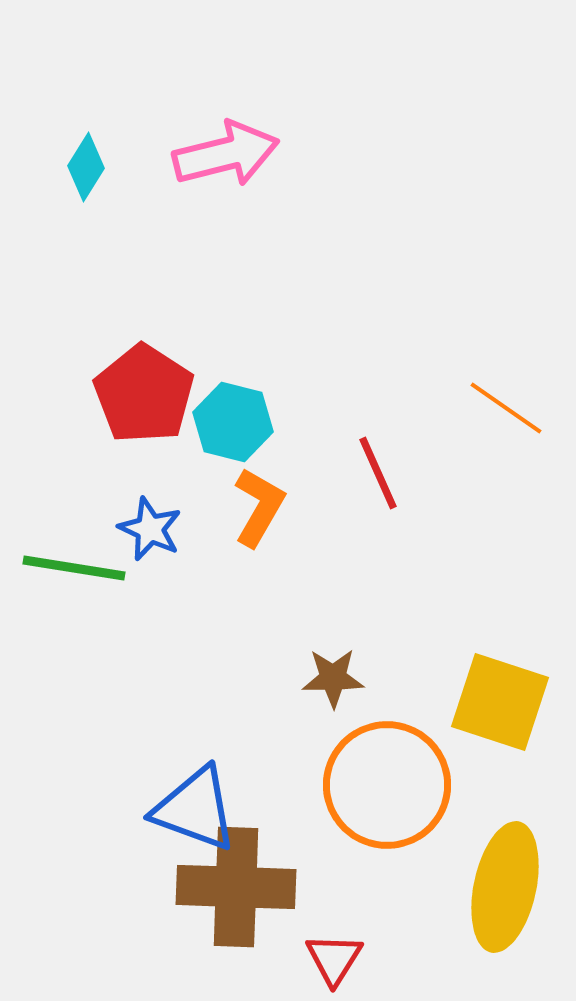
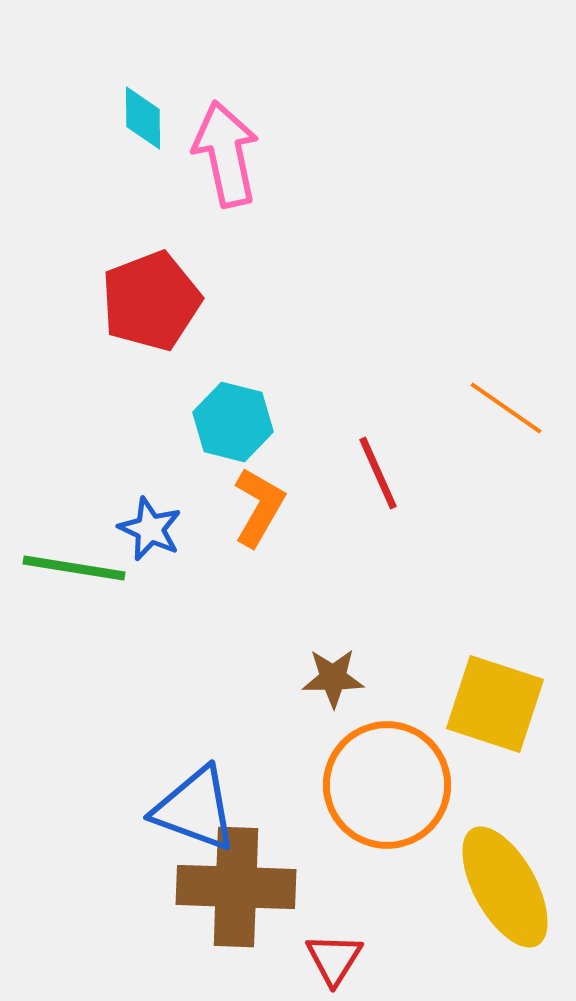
pink arrow: rotated 88 degrees counterclockwise
cyan diamond: moved 57 px right, 49 px up; rotated 32 degrees counterclockwise
red pentagon: moved 7 px right, 93 px up; rotated 18 degrees clockwise
yellow square: moved 5 px left, 2 px down
yellow ellipse: rotated 41 degrees counterclockwise
